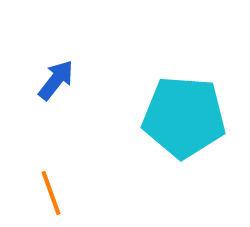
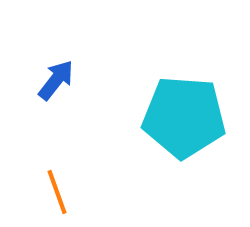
orange line: moved 6 px right, 1 px up
